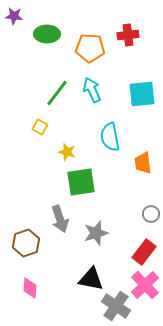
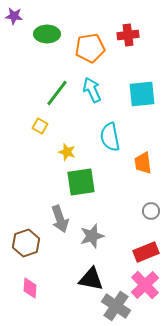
orange pentagon: rotated 12 degrees counterclockwise
yellow square: moved 1 px up
gray circle: moved 3 px up
gray star: moved 4 px left, 3 px down
red rectangle: moved 2 px right; rotated 30 degrees clockwise
